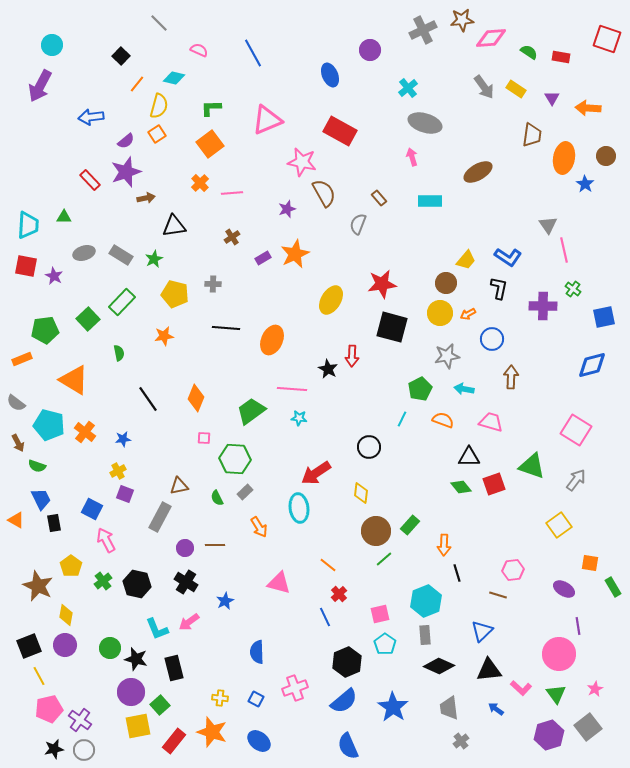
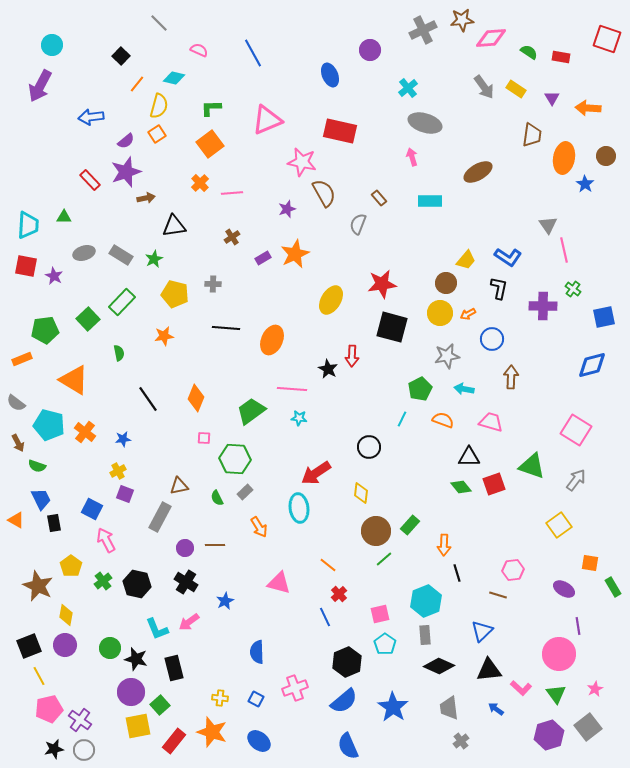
red rectangle at (340, 131): rotated 16 degrees counterclockwise
